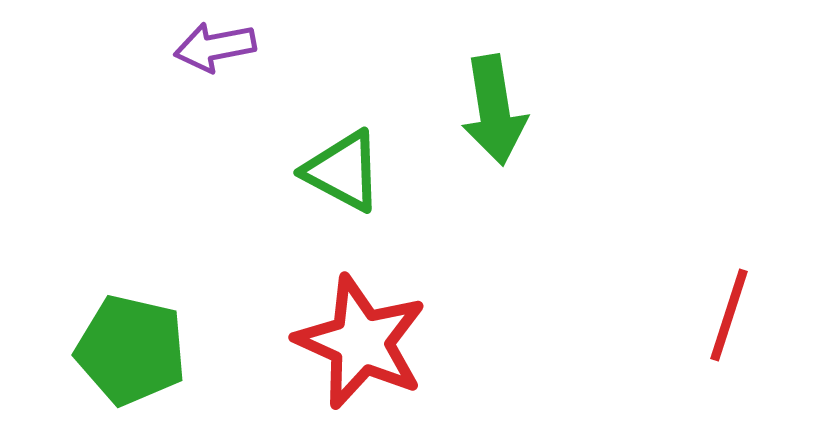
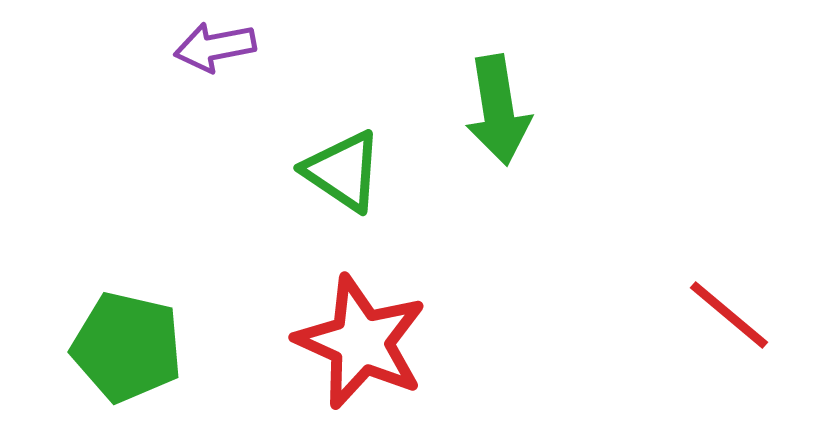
green arrow: moved 4 px right
green triangle: rotated 6 degrees clockwise
red line: rotated 68 degrees counterclockwise
green pentagon: moved 4 px left, 3 px up
